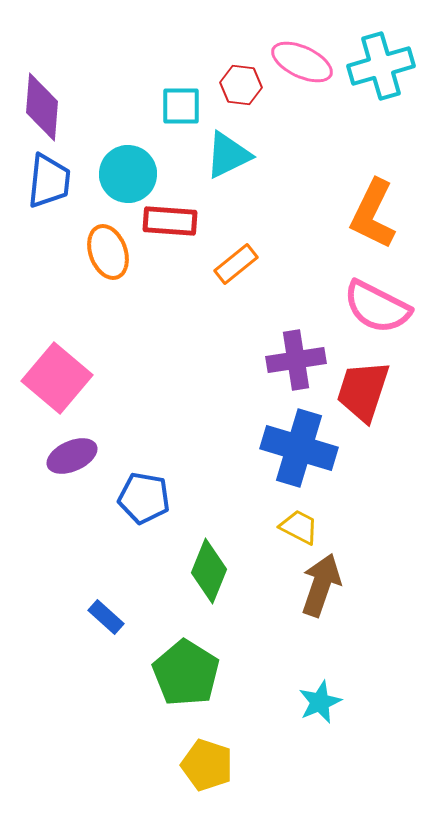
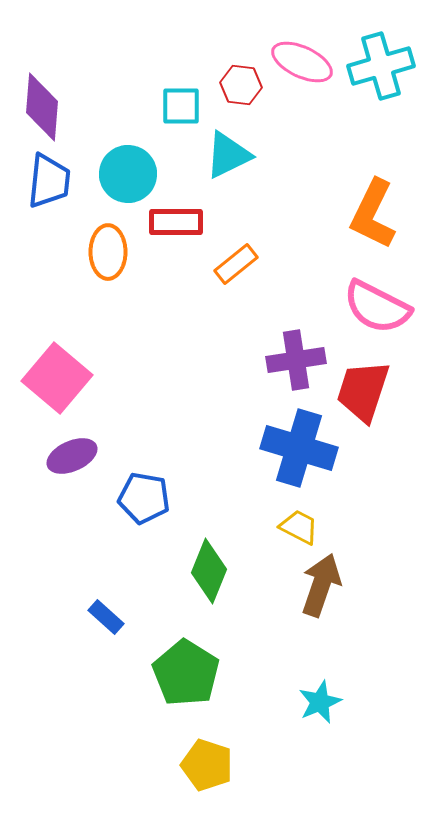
red rectangle: moved 6 px right, 1 px down; rotated 4 degrees counterclockwise
orange ellipse: rotated 20 degrees clockwise
